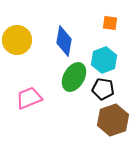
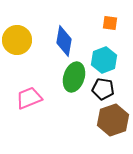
green ellipse: rotated 12 degrees counterclockwise
